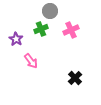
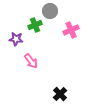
green cross: moved 6 px left, 4 px up
purple star: rotated 24 degrees counterclockwise
black cross: moved 15 px left, 16 px down
